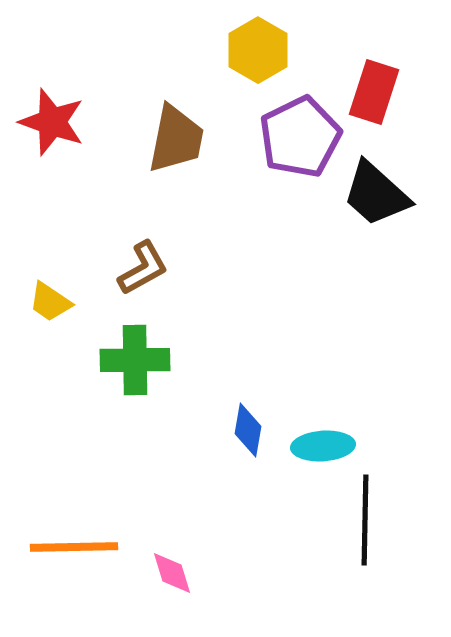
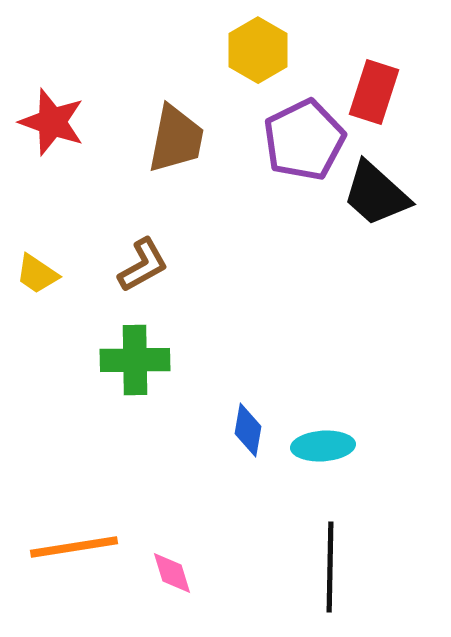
purple pentagon: moved 4 px right, 3 px down
brown L-shape: moved 3 px up
yellow trapezoid: moved 13 px left, 28 px up
black line: moved 35 px left, 47 px down
orange line: rotated 8 degrees counterclockwise
